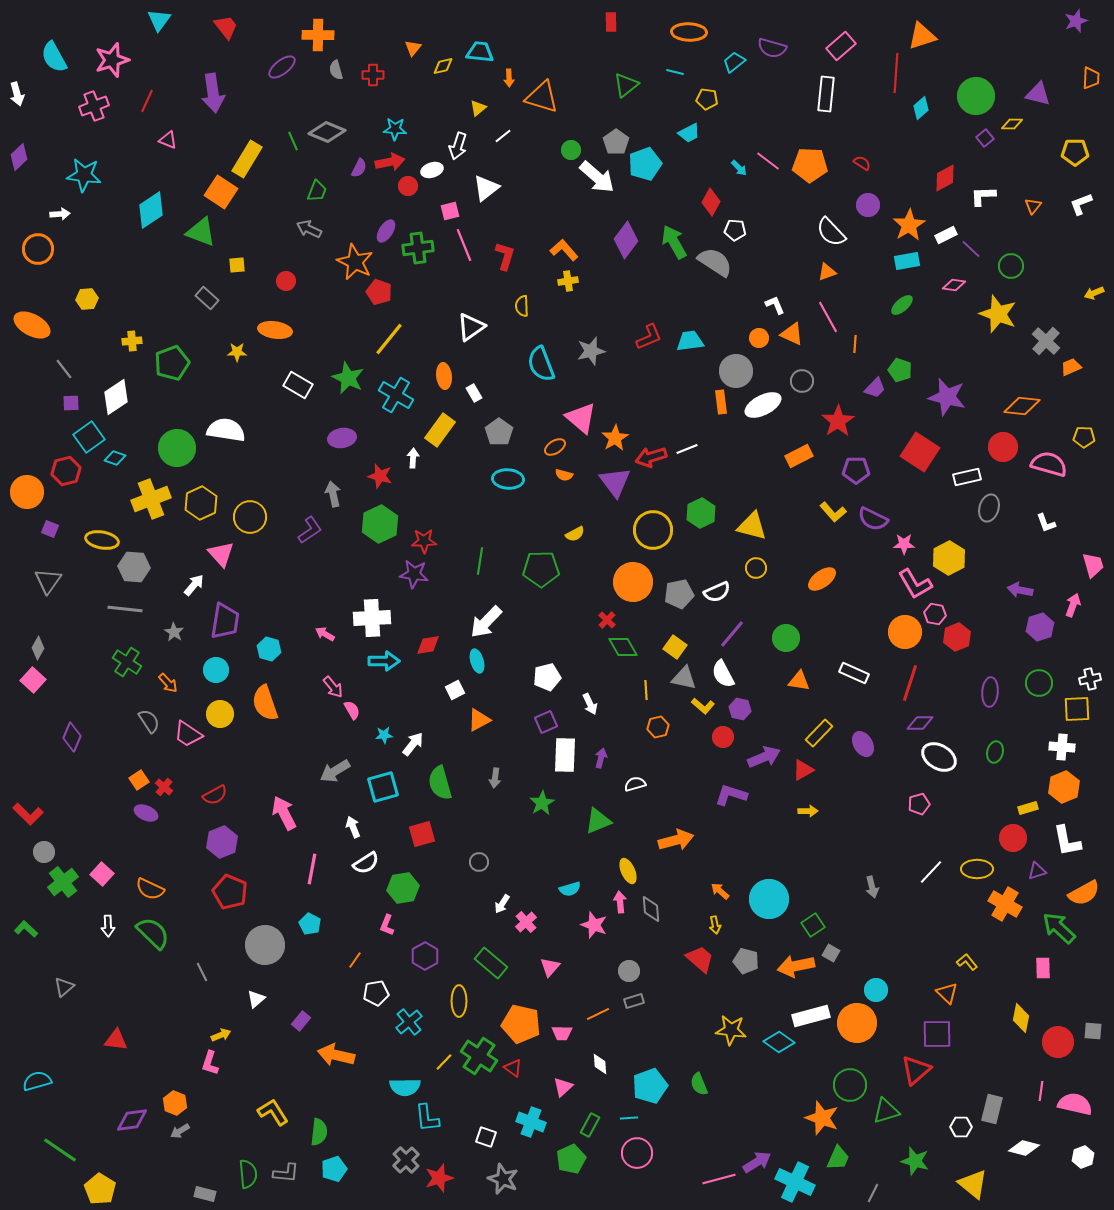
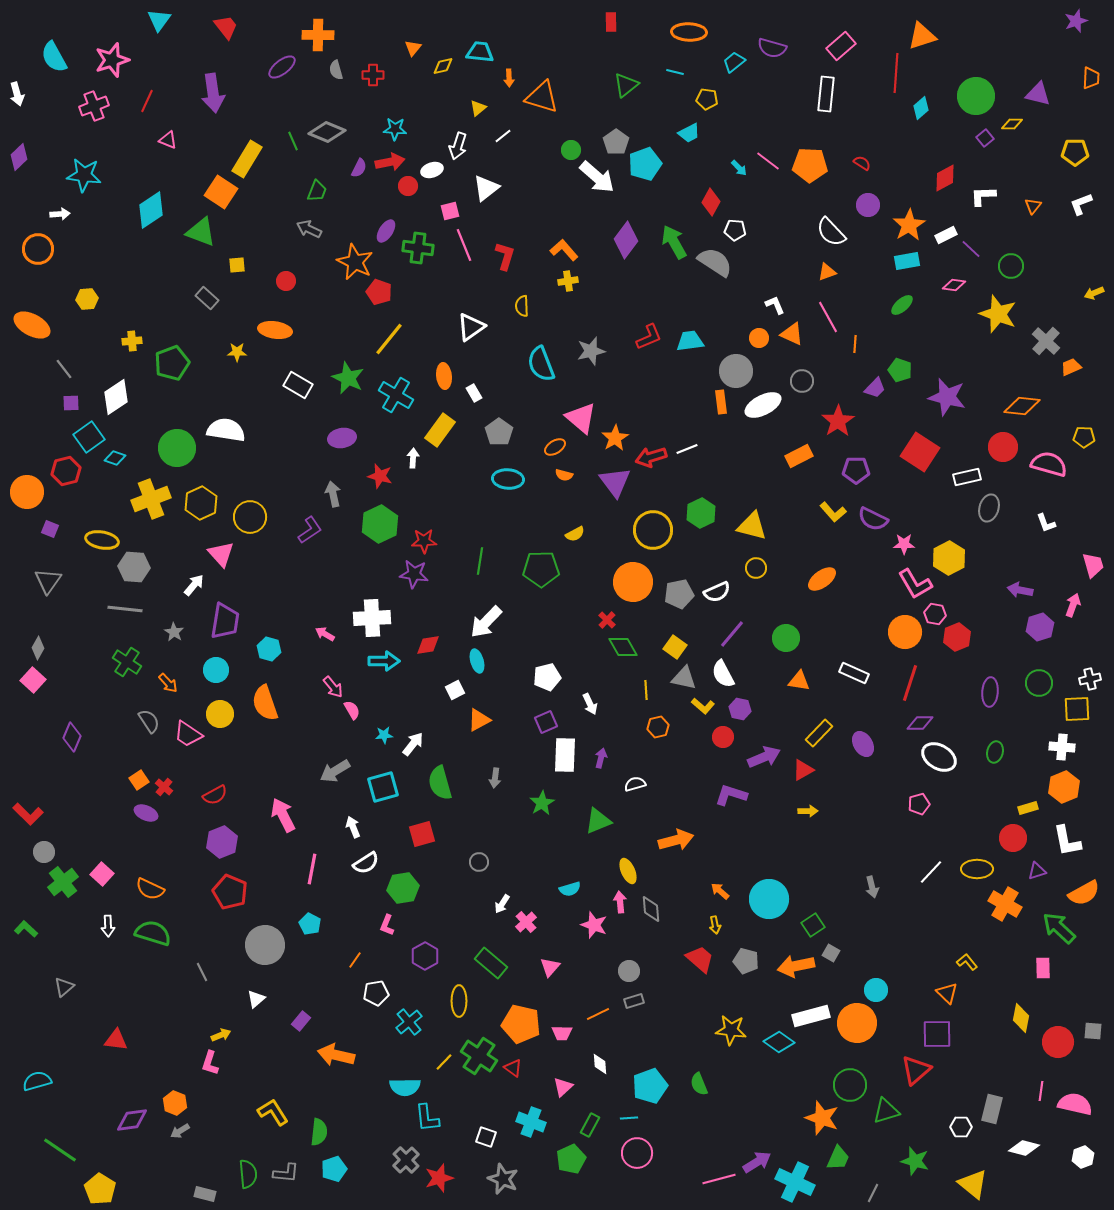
green cross at (418, 248): rotated 16 degrees clockwise
pink arrow at (284, 813): moved 1 px left, 2 px down
green semicircle at (153, 933): rotated 27 degrees counterclockwise
